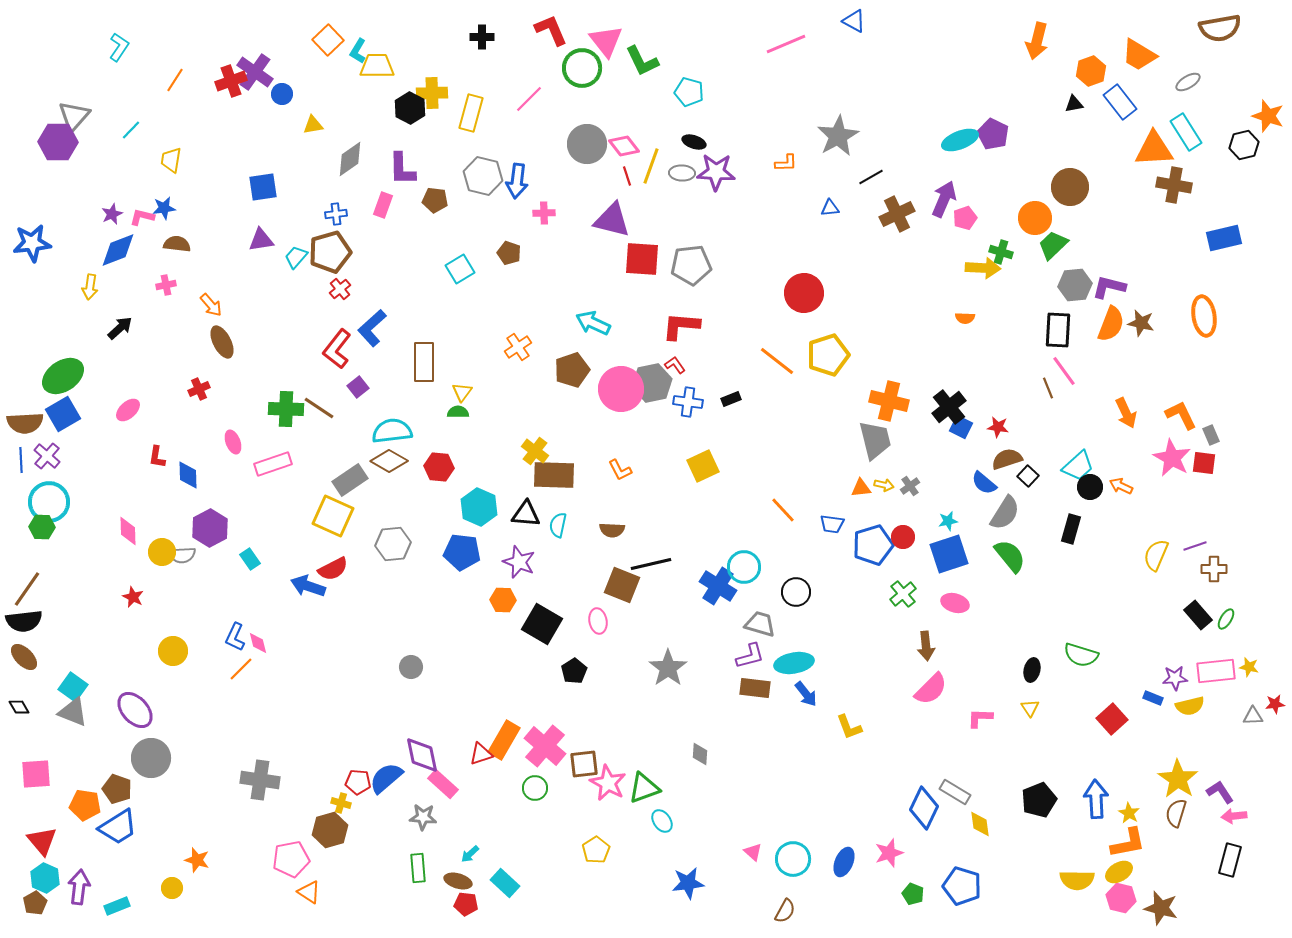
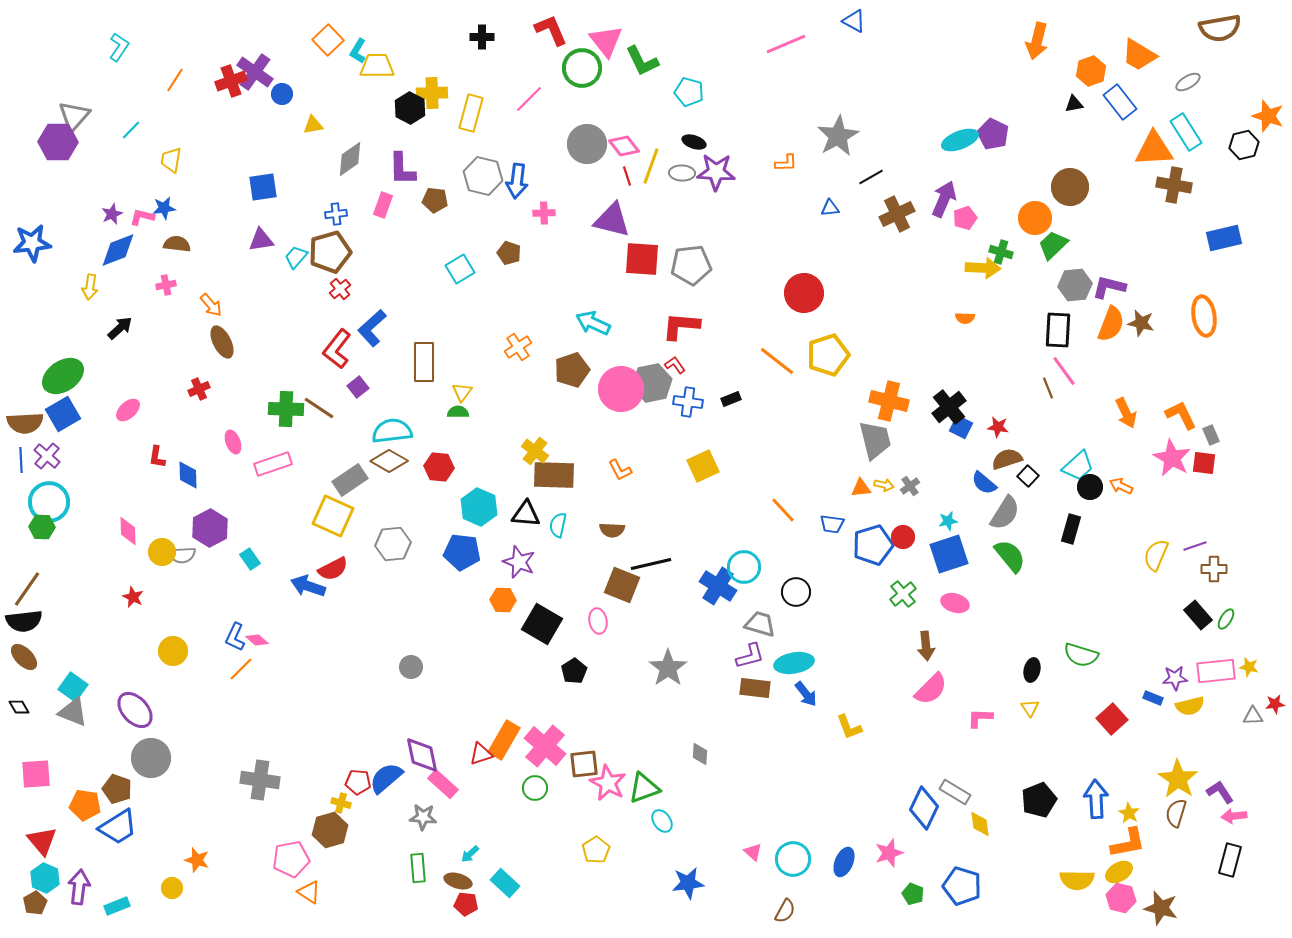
pink diamond at (258, 643): moved 1 px left, 3 px up; rotated 35 degrees counterclockwise
